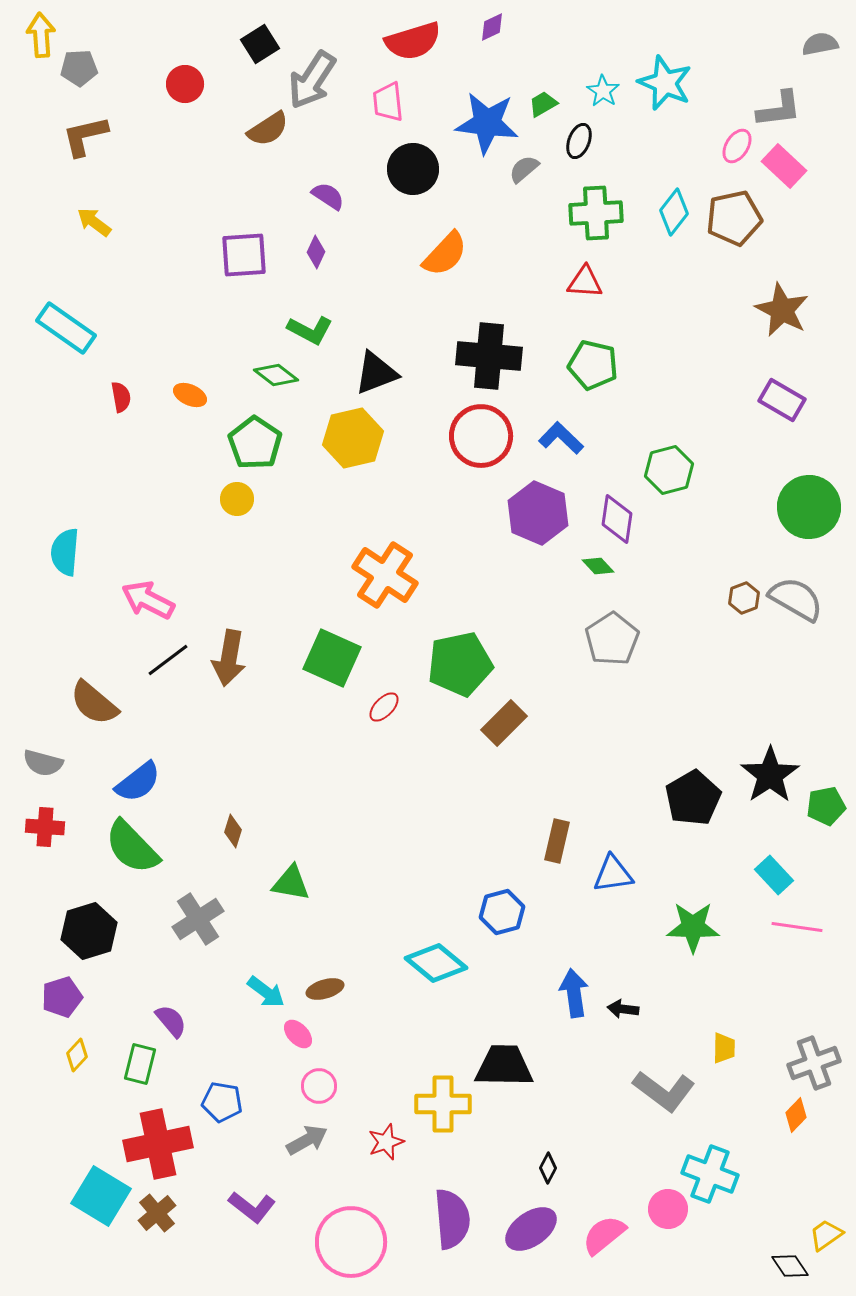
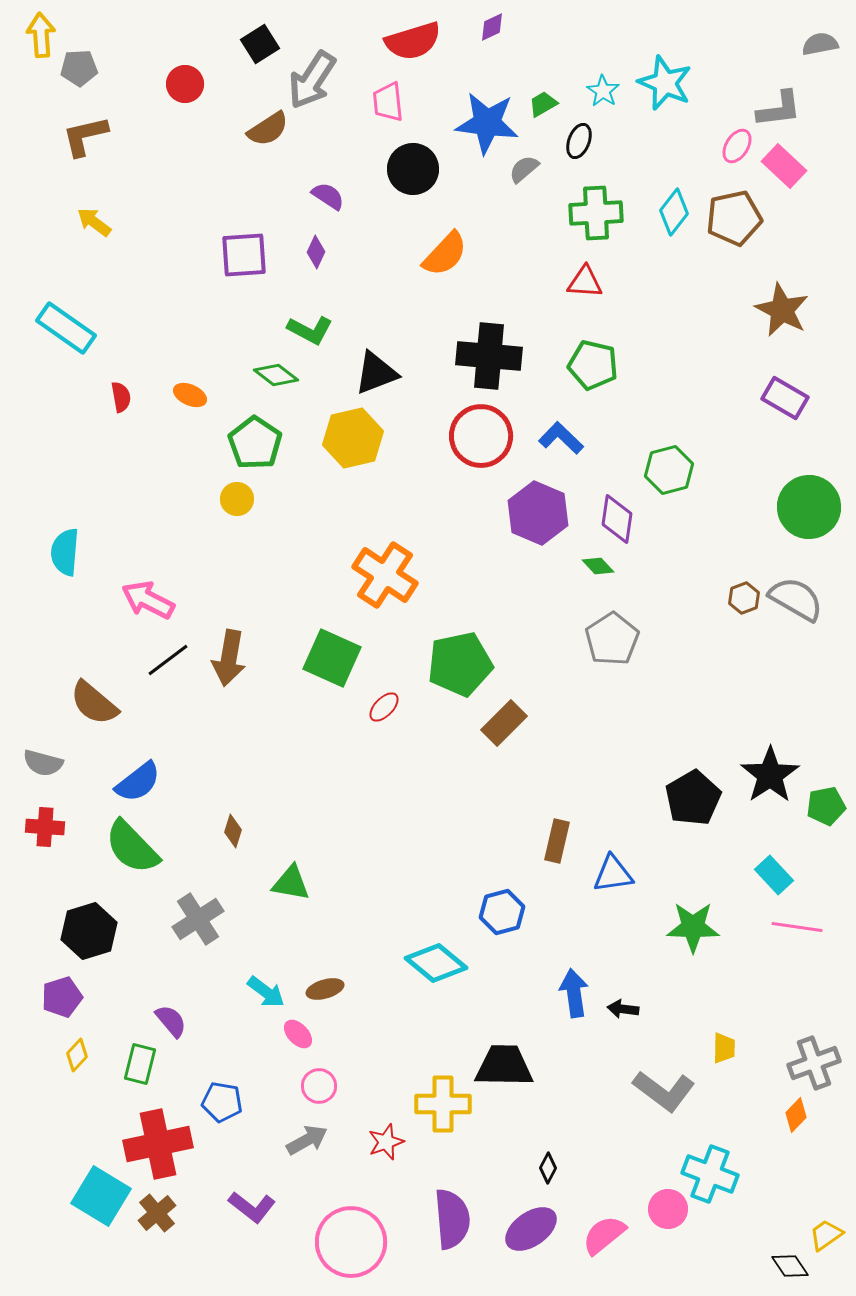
purple rectangle at (782, 400): moved 3 px right, 2 px up
